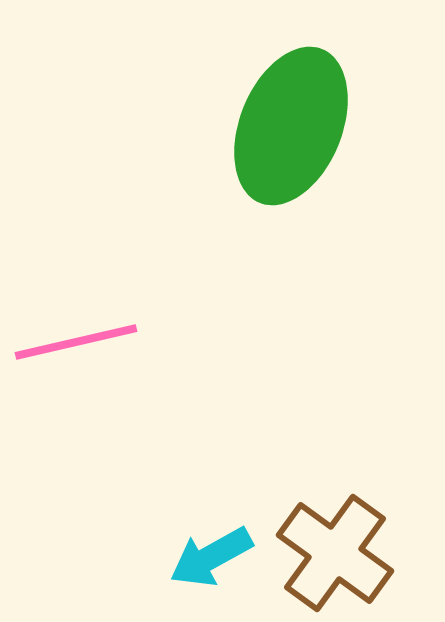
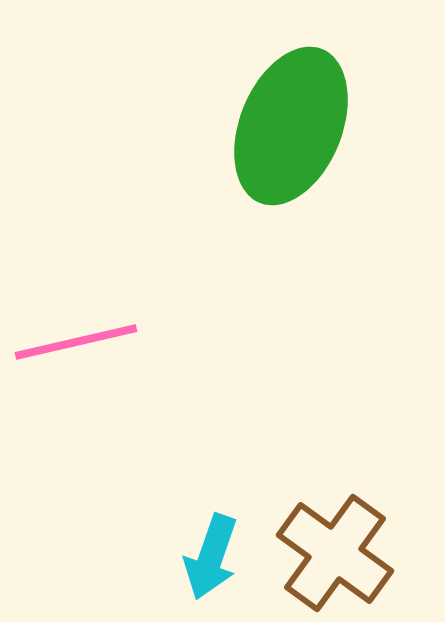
cyan arrow: rotated 42 degrees counterclockwise
